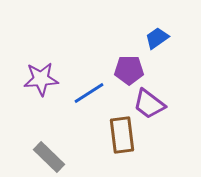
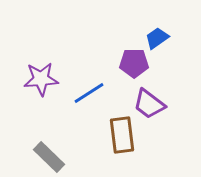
purple pentagon: moved 5 px right, 7 px up
